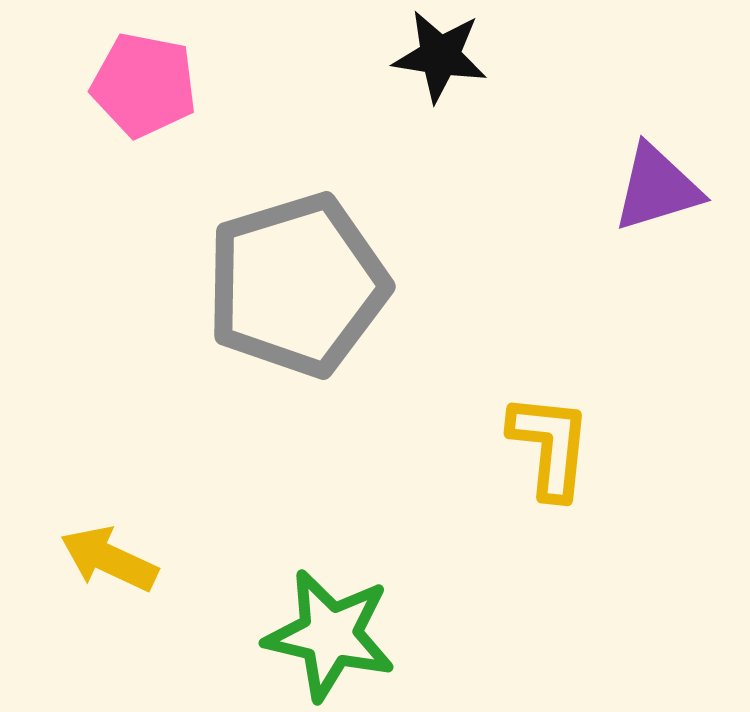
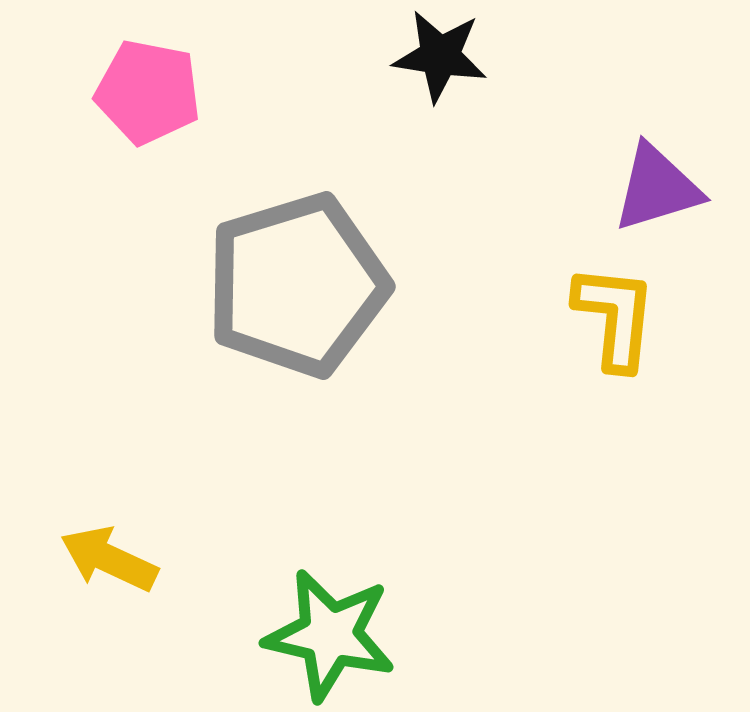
pink pentagon: moved 4 px right, 7 px down
yellow L-shape: moved 65 px right, 129 px up
